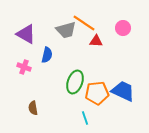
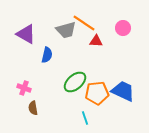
pink cross: moved 21 px down
green ellipse: rotated 30 degrees clockwise
